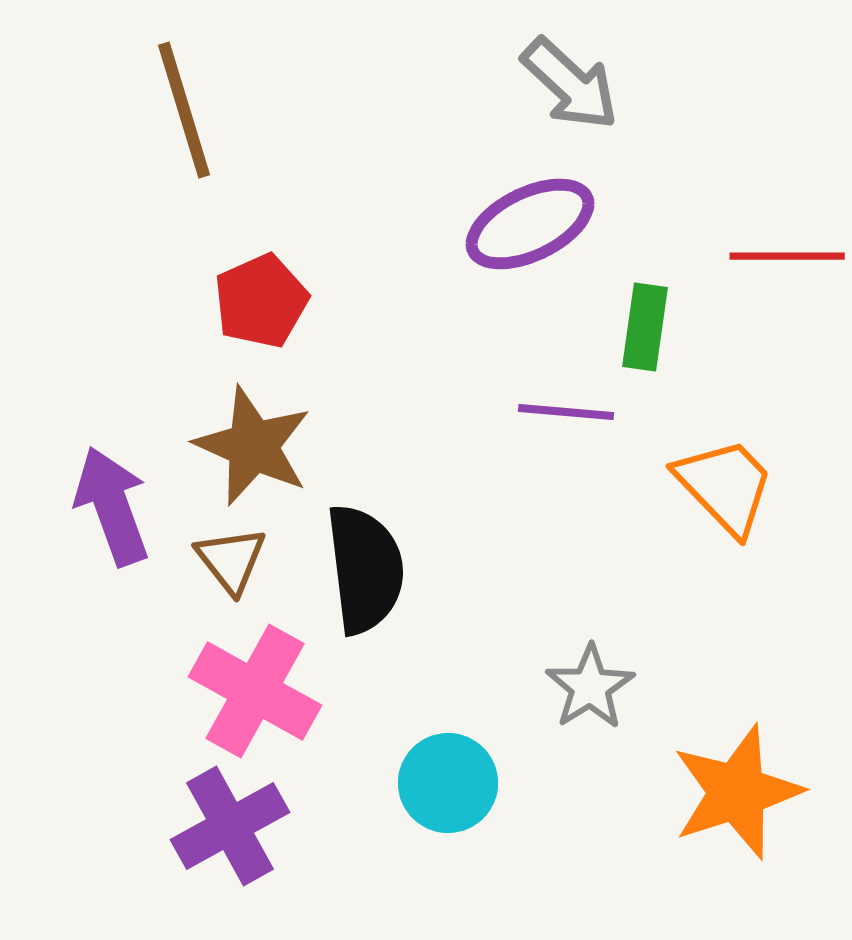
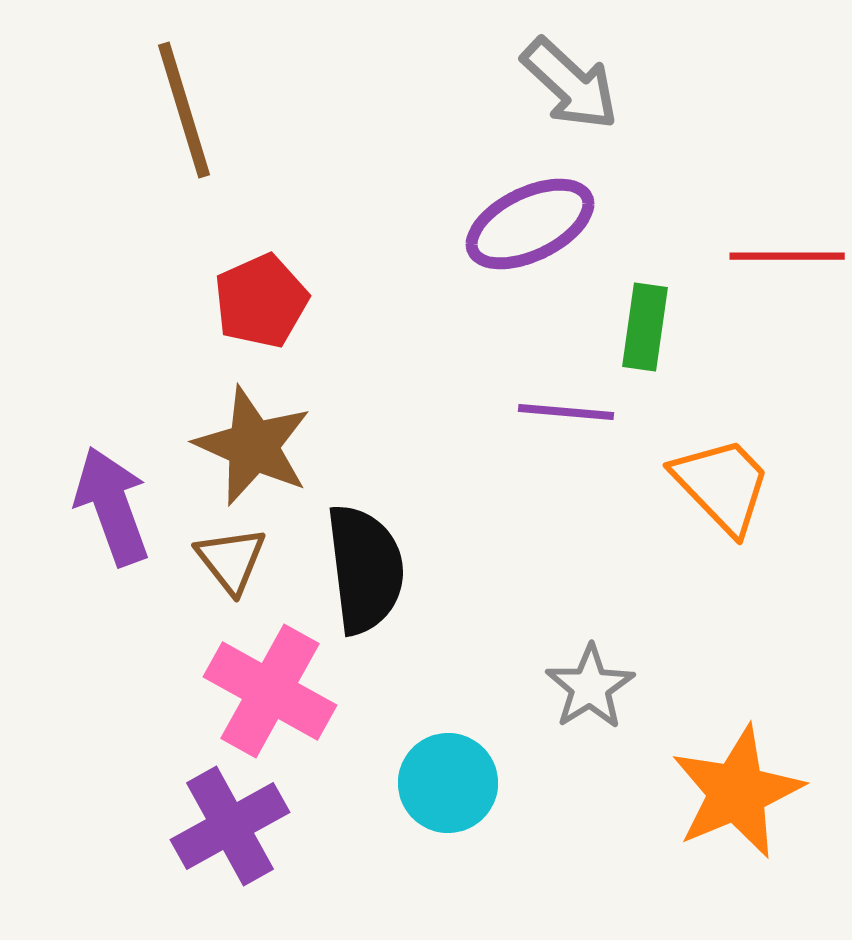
orange trapezoid: moved 3 px left, 1 px up
pink cross: moved 15 px right
orange star: rotated 5 degrees counterclockwise
